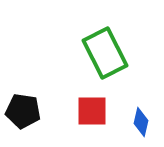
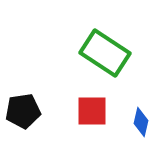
green rectangle: rotated 30 degrees counterclockwise
black pentagon: rotated 16 degrees counterclockwise
